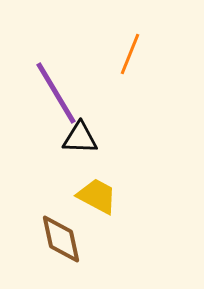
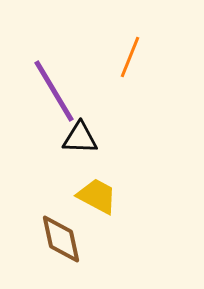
orange line: moved 3 px down
purple line: moved 2 px left, 2 px up
